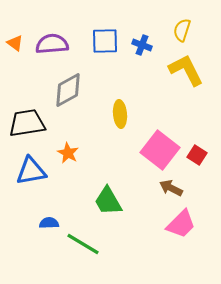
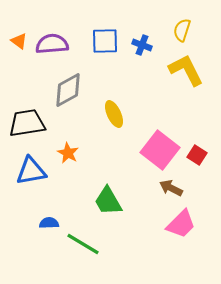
orange triangle: moved 4 px right, 2 px up
yellow ellipse: moved 6 px left; rotated 20 degrees counterclockwise
